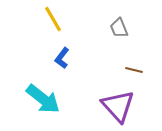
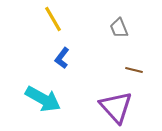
cyan arrow: rotated 9 degrees counterclockwise
purple triangle: moved 2 px left, 1 px down
